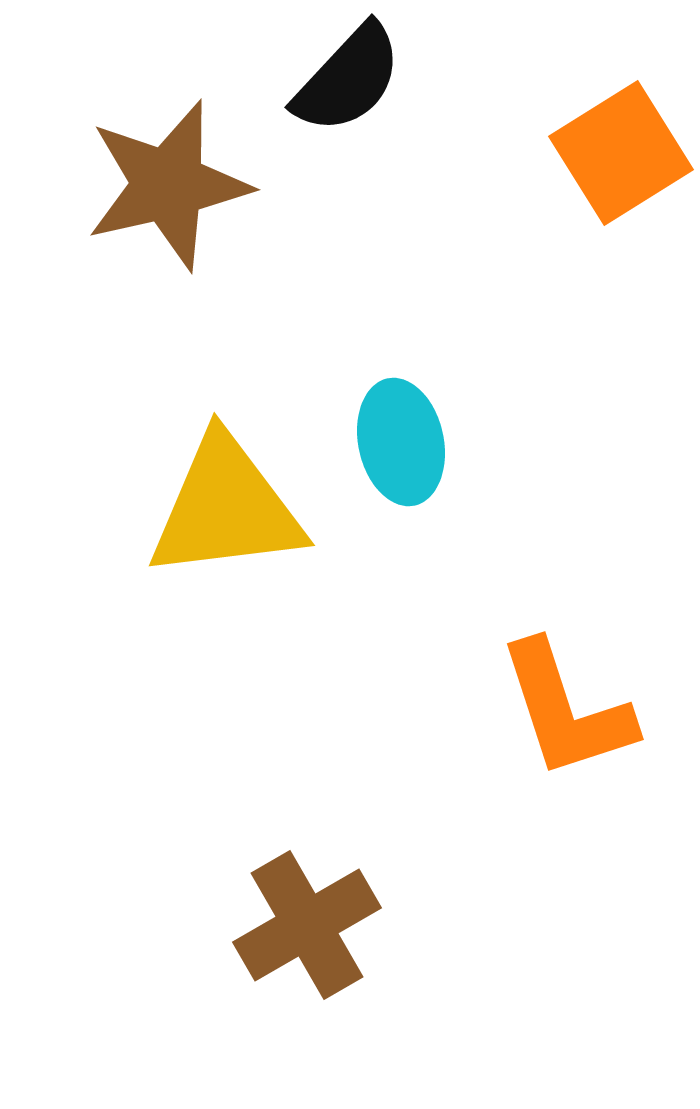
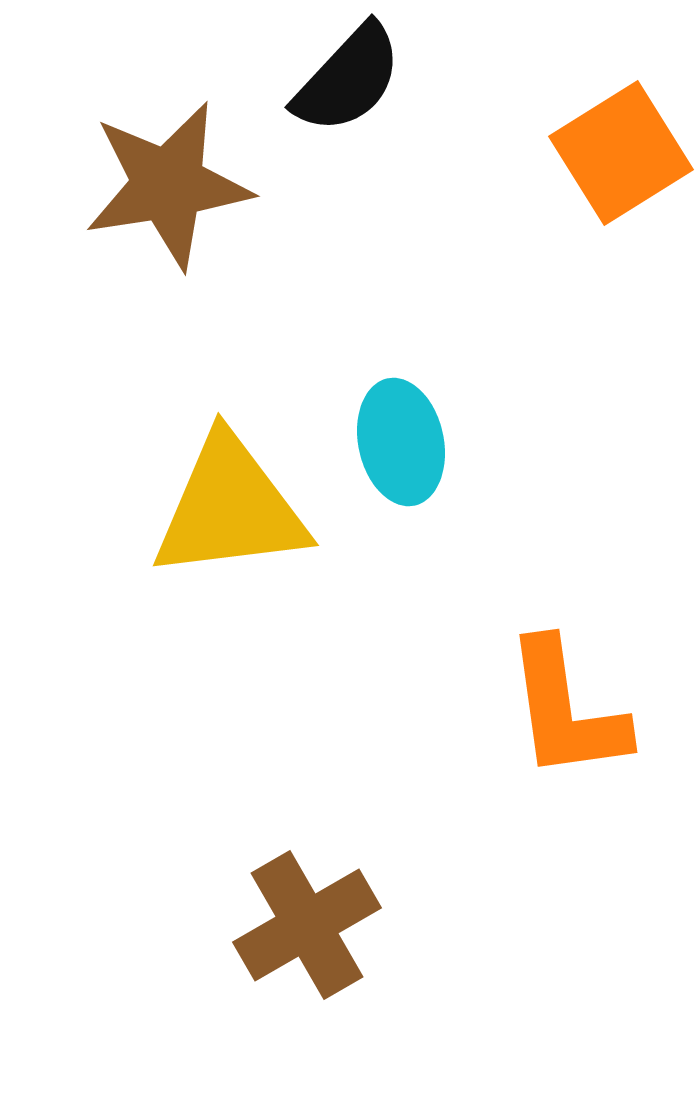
brown star: rotated 4 degrees clockwise
yellow triangle: moved 4 px right
orange L-shape: rotated 10 degrees clockwise
